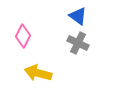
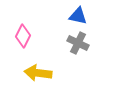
blue triangle: rotated 24 degrees counterclockwise
yellow arrow: rotated 8 degrees counterclockwise
